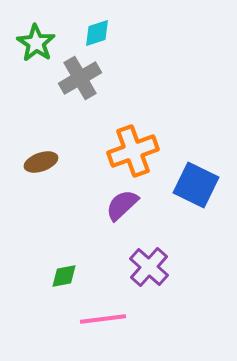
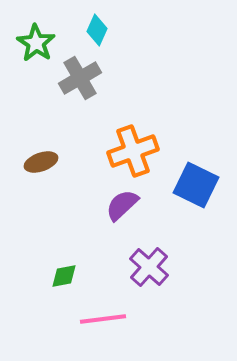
cyan diamond: moved 3 px up; rotated 48 degrees counterclockwise
